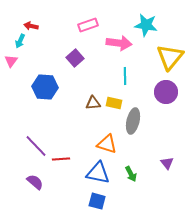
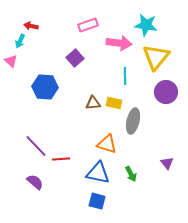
yellow triangle: moved 14 px left
pink triangle: rotated 24 degrees counterclockwise
